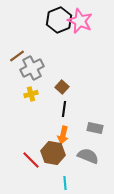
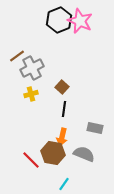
orange arrow: moved 1 px left, 2 px down
gray semicircle: moved 4 px left, 2 px up
cyan line: moved 1 px left, 1 px down; rotated 40 degrees clockwise
